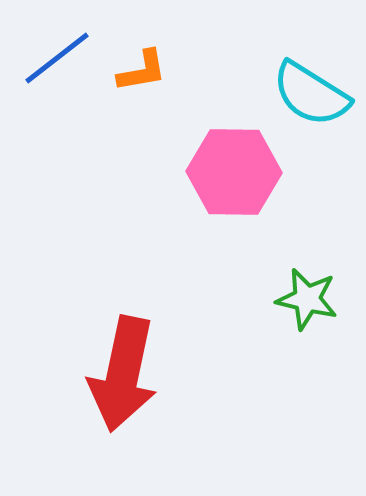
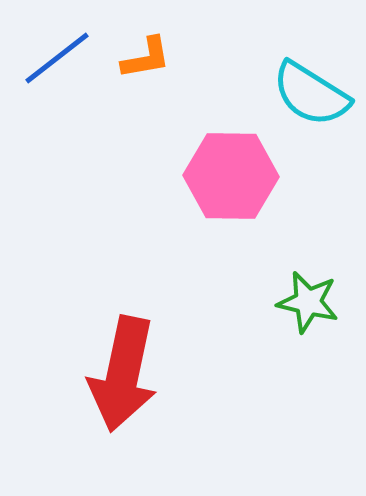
orange L-shape: moved 4 px right, 13 px up
pink hexagon: moved 3 px left, 4 px down
green star: moved 1 px right, 3 px down
